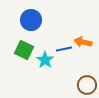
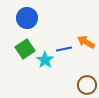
blue circle: moved 4 px left, 2 px up
orange arrow: moved 3 px right; rotated 18 degrees clockwise
green square: moved 1 px right, 1 px up; rotated 30 degrees clockwise
